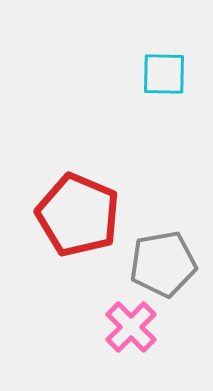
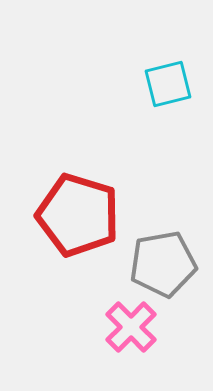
cyan square: moved 4 px right, 10 px down; rotated 15 degrees counterclockwise
red pentagon: rotated 6 degrees counterclockwise
